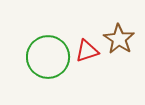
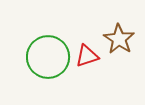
red triangle: moved 5 px down
